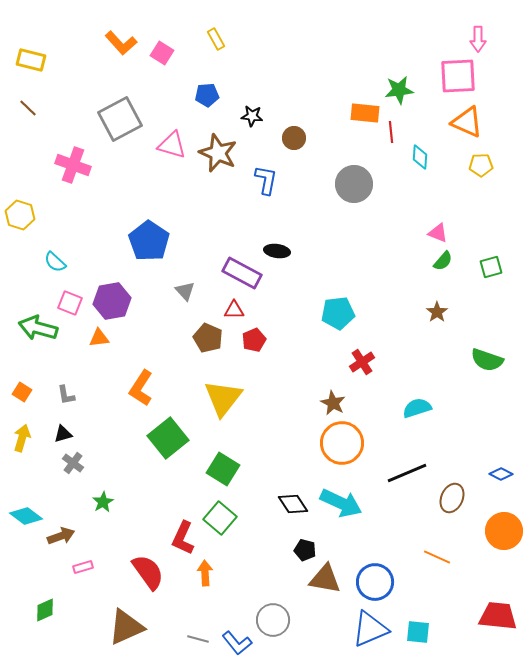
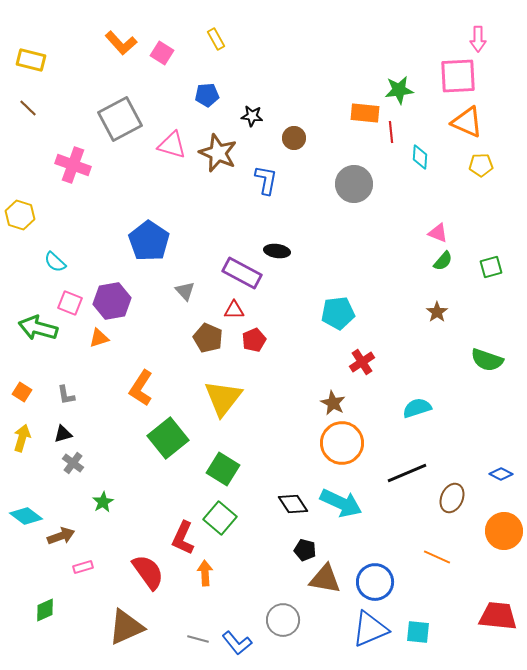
orange triangle at (99, 338): rotated 10 degrees counterclockwise
gray circle at (273, 620): moved 10 px right
